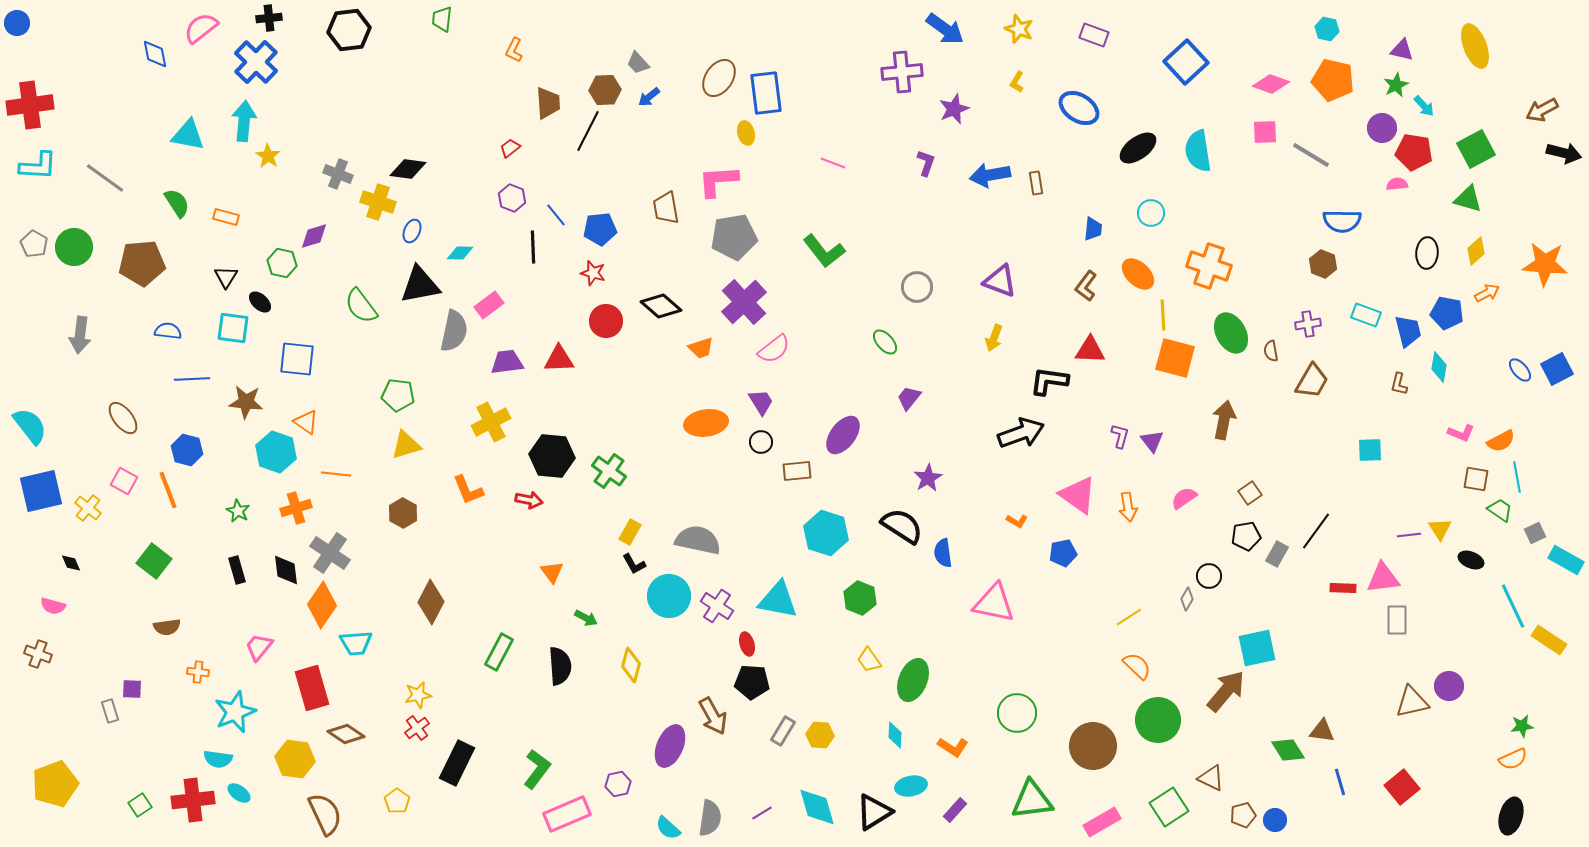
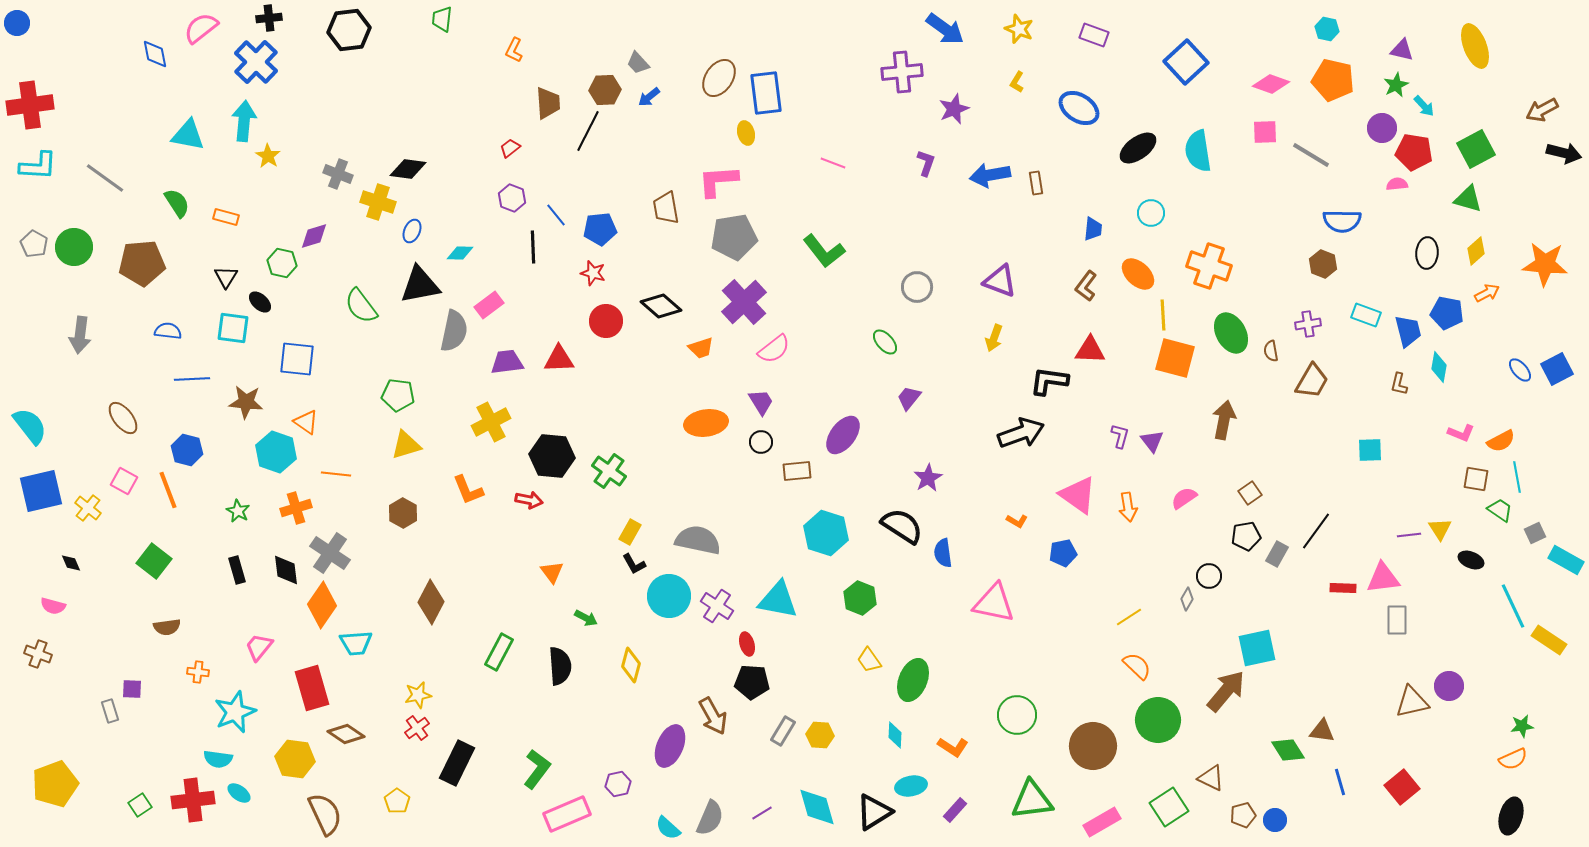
green circle at (1017, 713): moved 2 px down
gray semicircle at (710, 818): rotated 15 degrees clockwise
